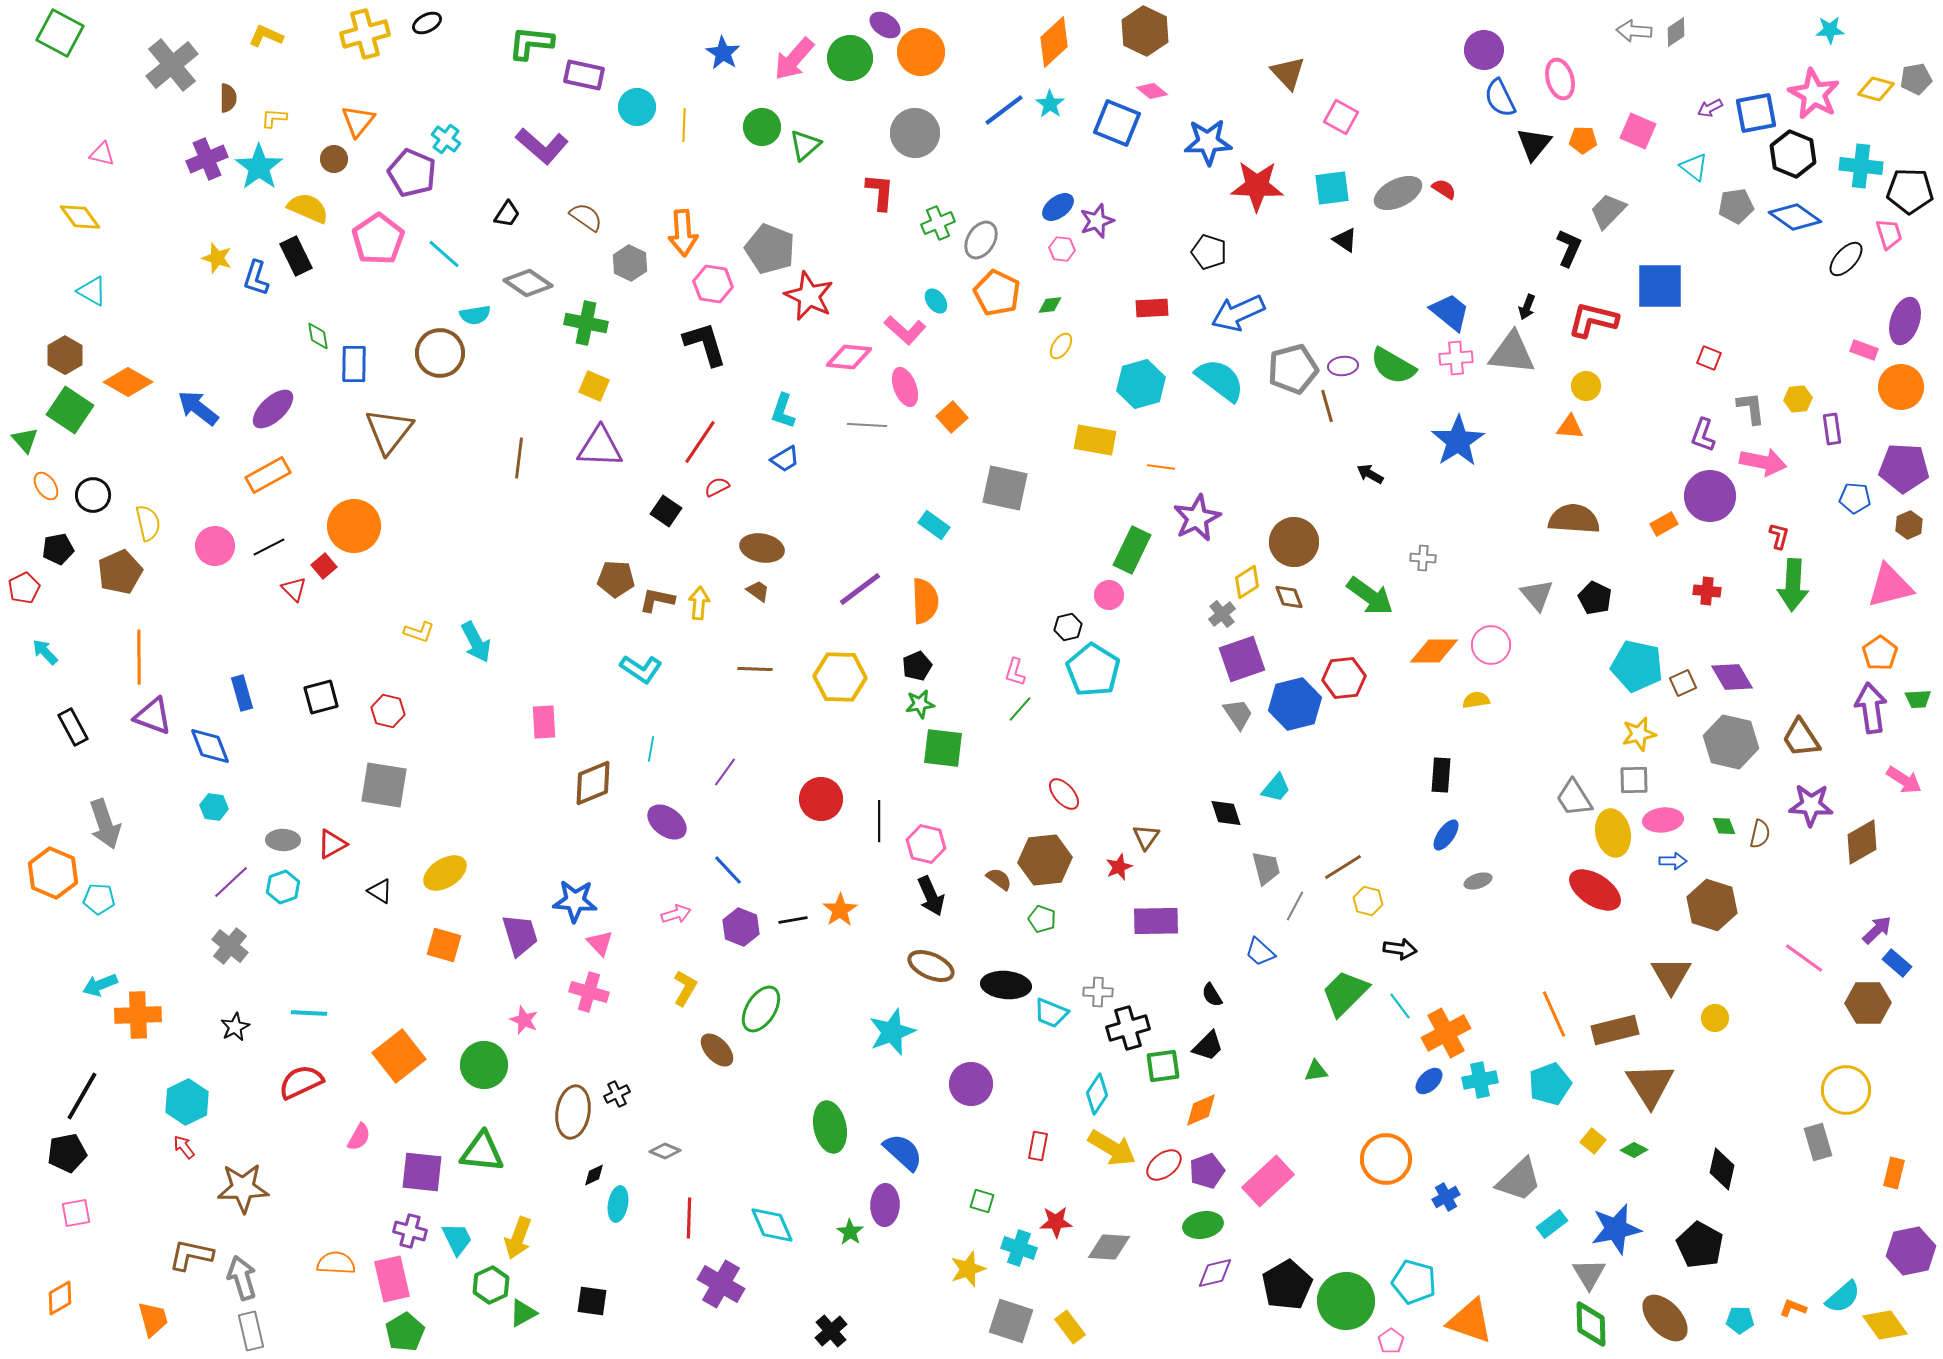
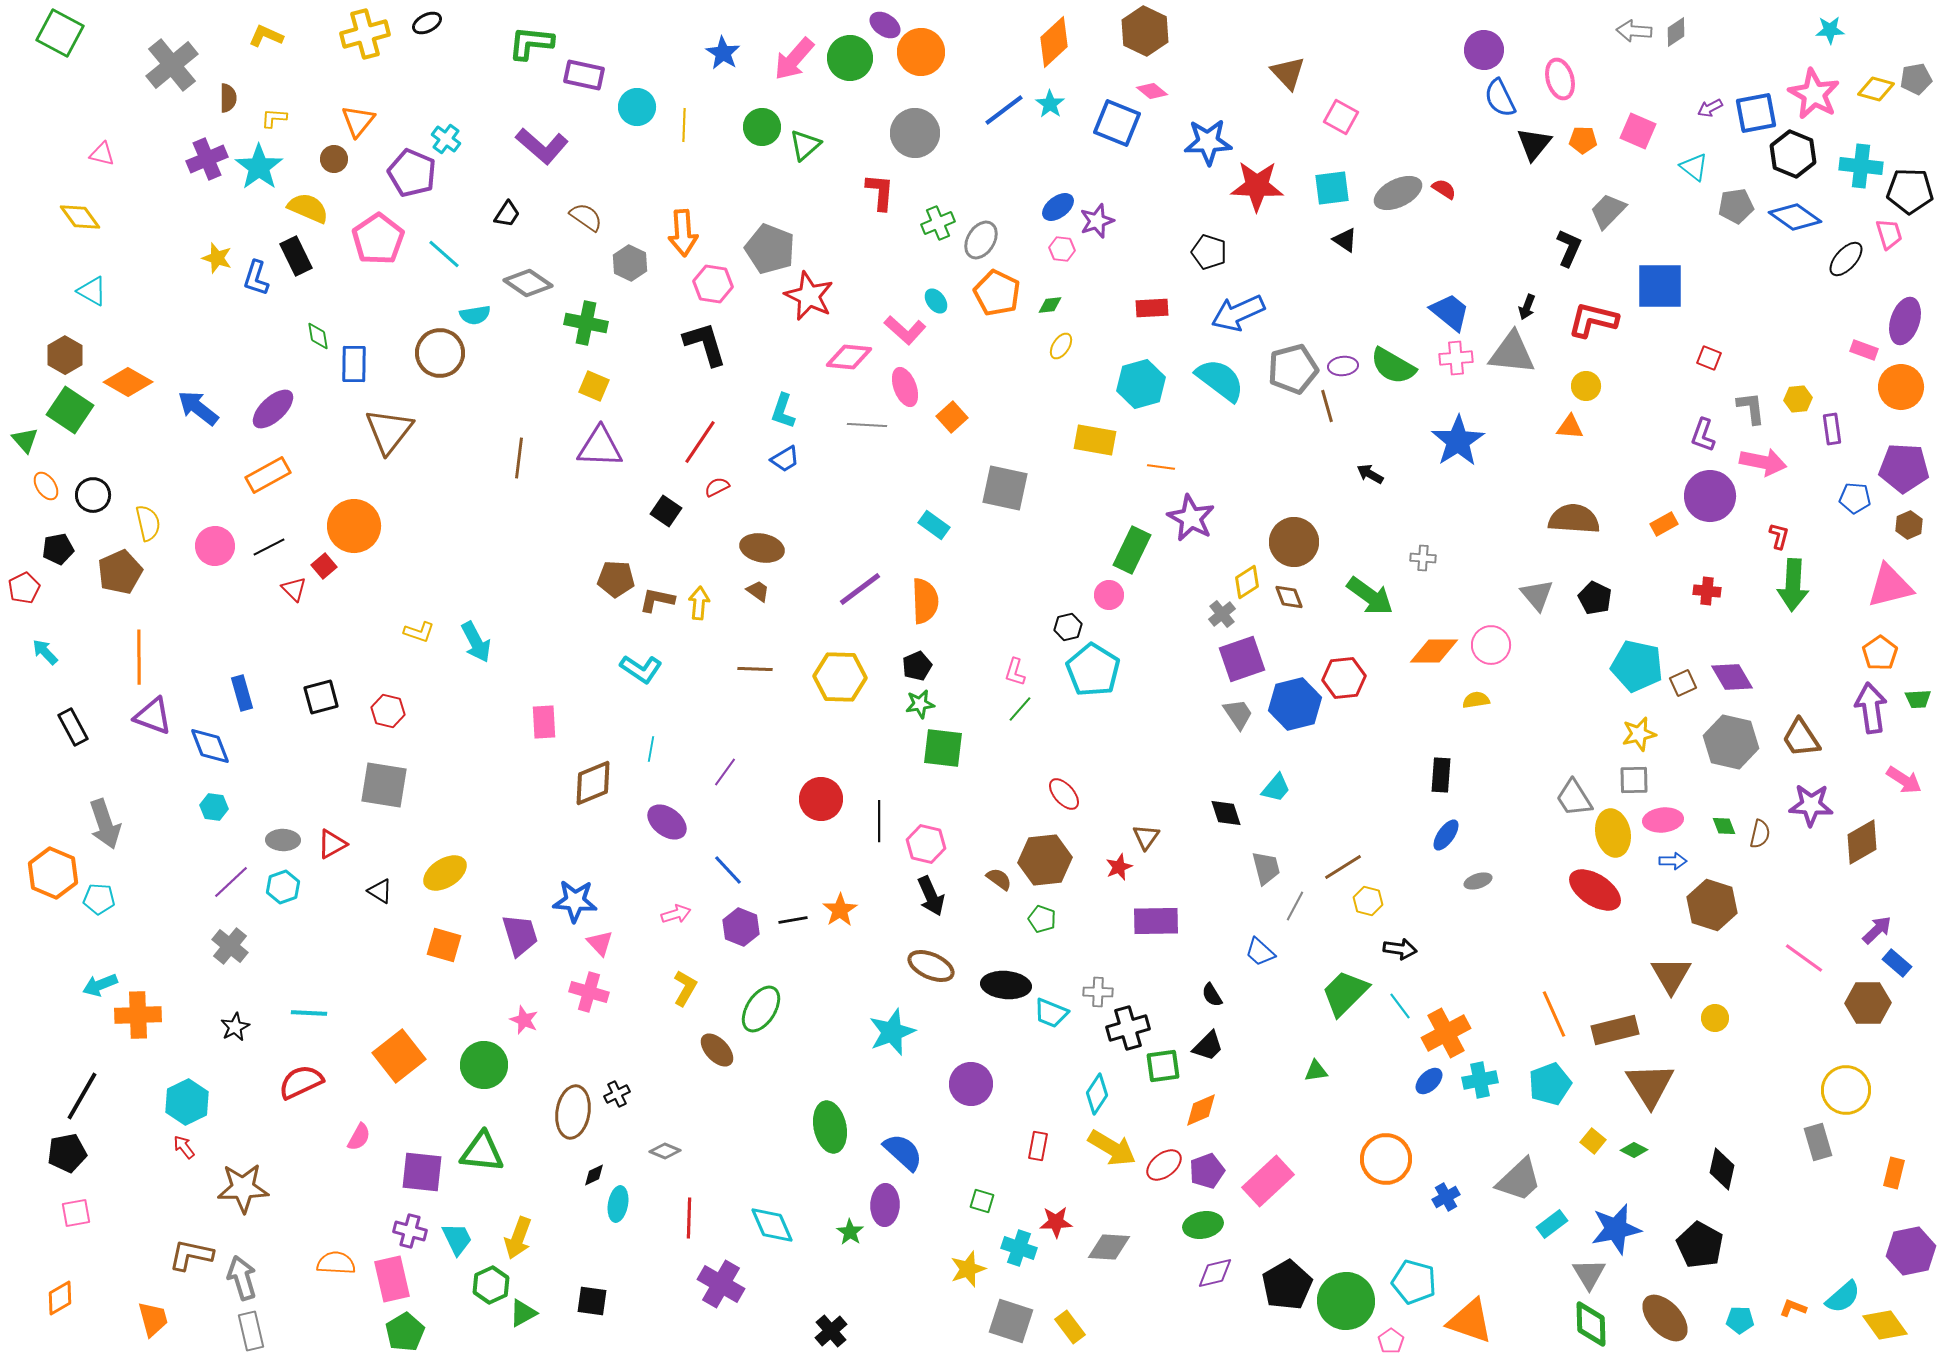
purple star at (1197, 518): moved 6 px left; rotated 18 degrees counterclockwise
